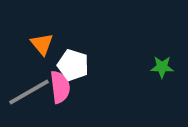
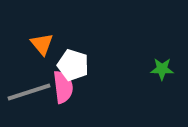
green star: moved 2 px down
pink semicircle: moved 3 px right
gray line: rotated 12 degrees clockwise
